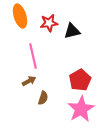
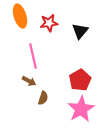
black triangle: moved 8 px right; rotated 36 degrees counterclockwise
brown arrow: rotated 56 degrees clockwise
